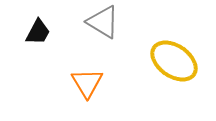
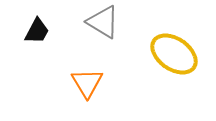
black trapezoid: moved 1 px left, 1 px up
yellow ellipse: moved 7 px up
